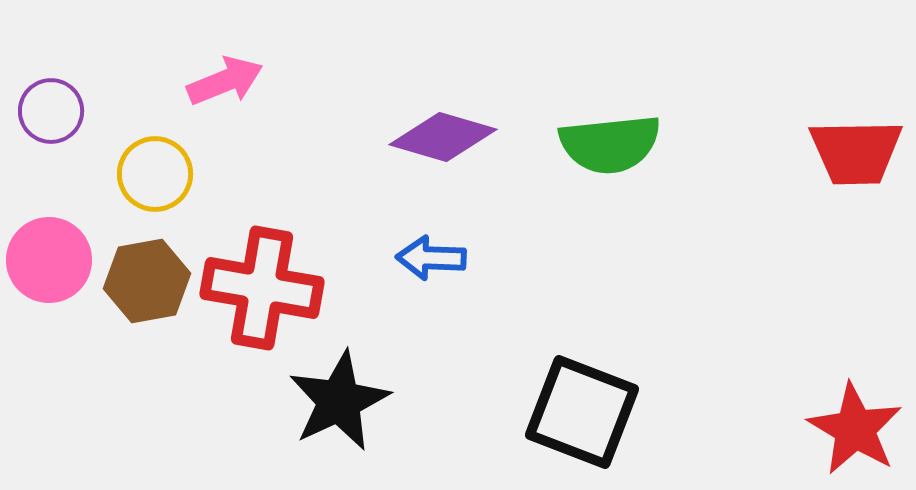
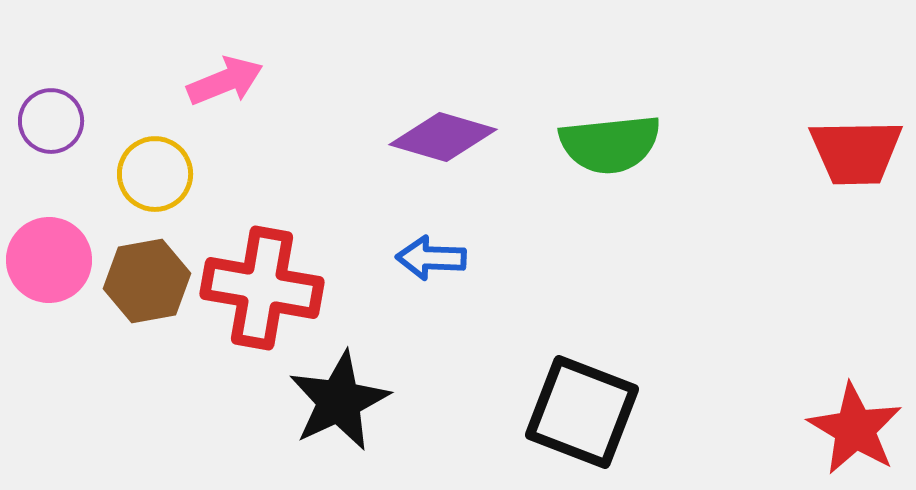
purple circle: moved 10 px down
